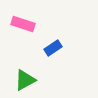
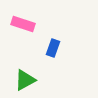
blue rectangle: rotated 36 degrees counterclockwise
